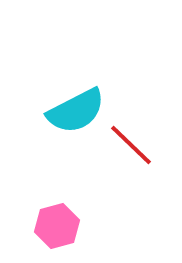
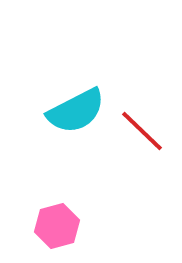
red line: moved 11 px right, 14 px up
